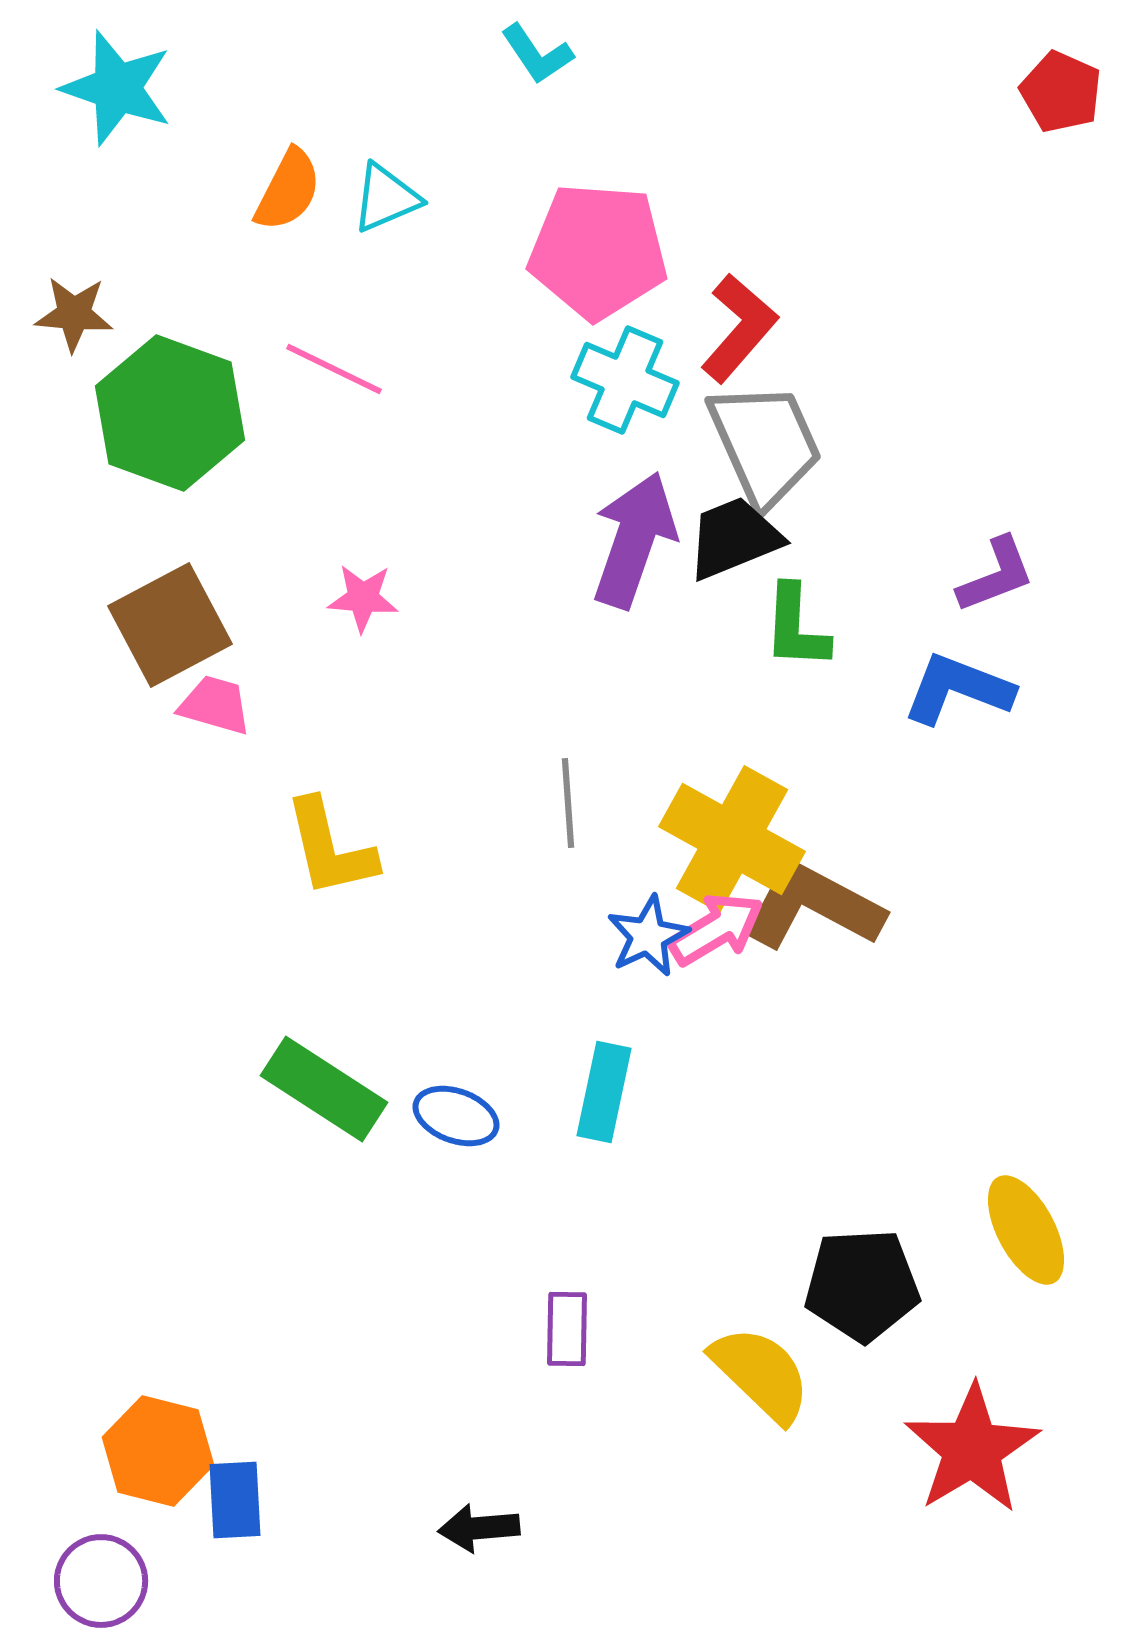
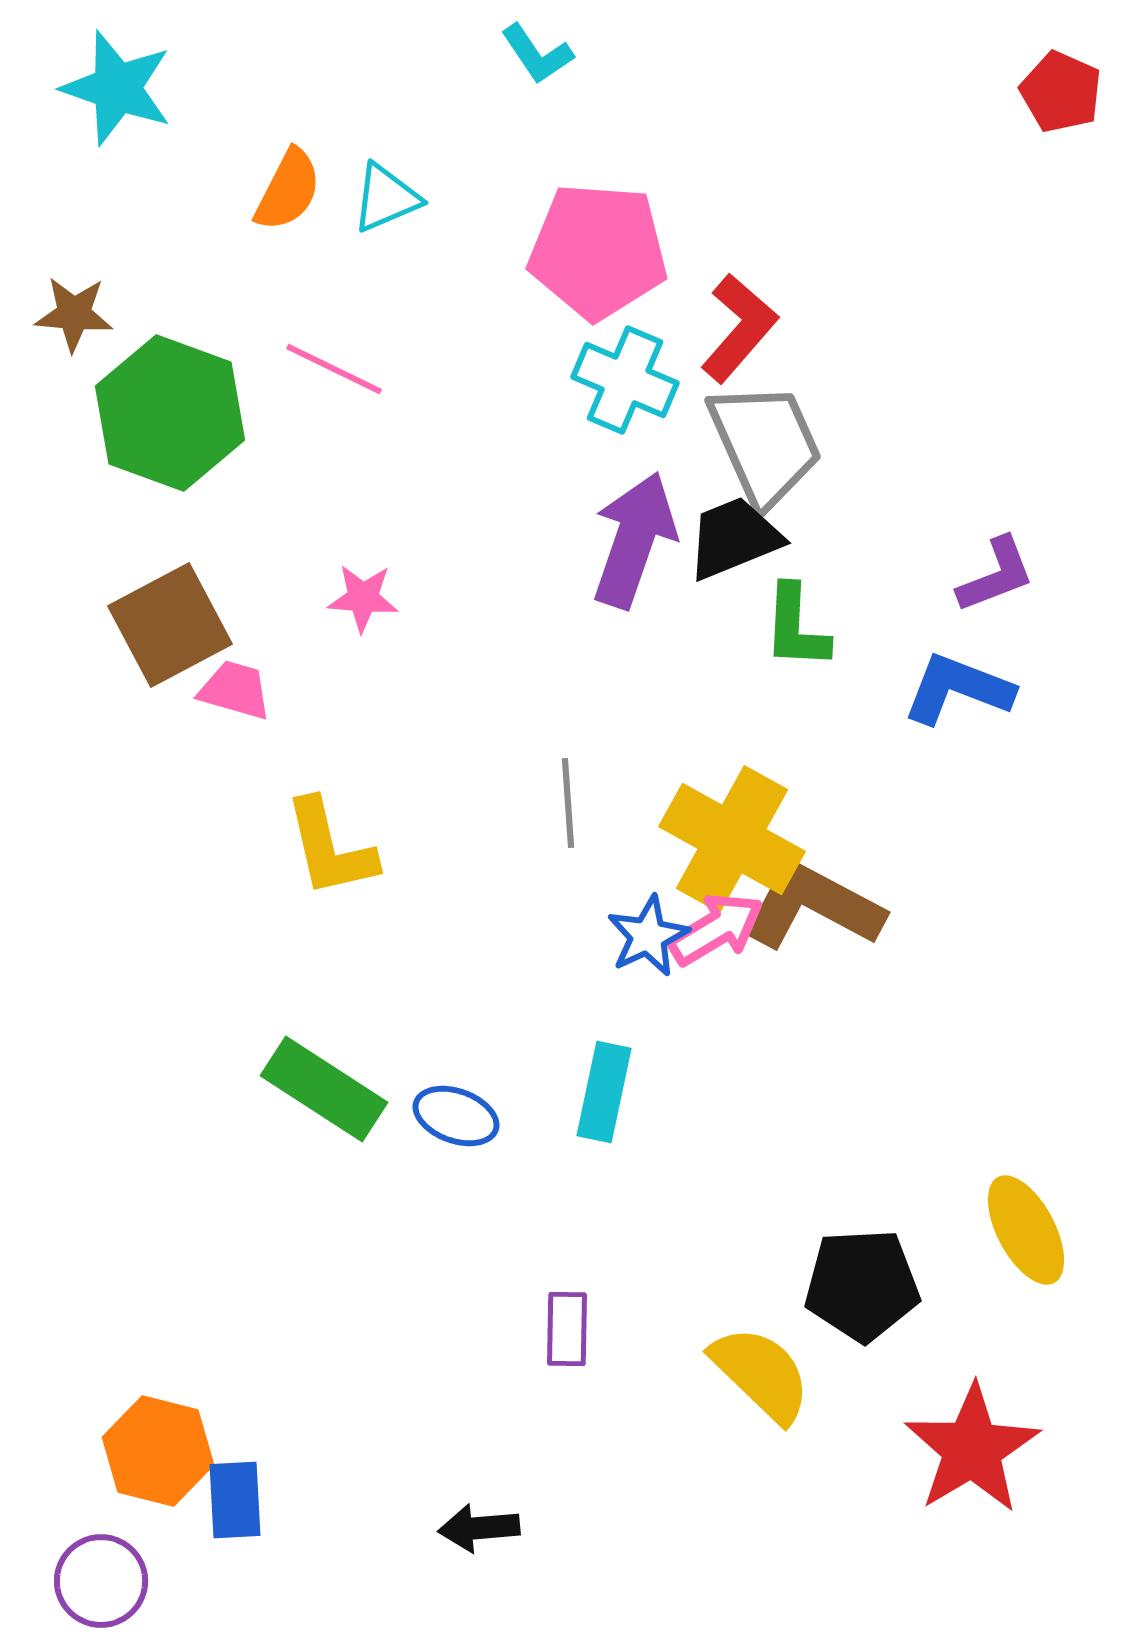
pink trapezoid: moved 20 px right, 15 px up
